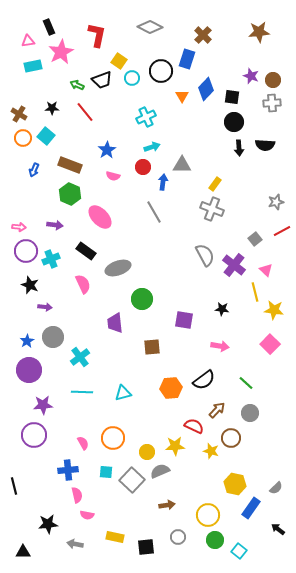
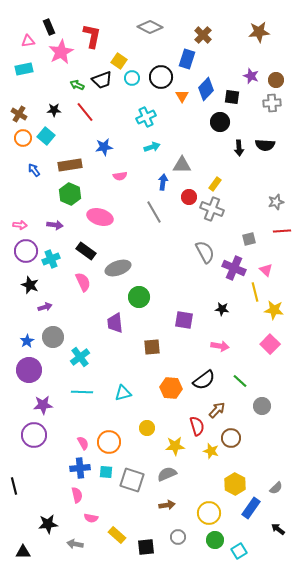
red L-shape at (97, 35): moved 5 px left, 1 px down
cyan rectangle at (33, 66): moved 9 px left, 3 px down
black circle at (161, 71): moved 6 px down
brown circle at (273, 80): moved 3 px right
black star at (52, 108): moved 2 px right, 2 px down
black circle at (234, 122): moved 14 px left
blue star at (107, 150): moved 3 px left, 3 px up; rotated 24 degrees clockwise
brown rectangle at (70, 165): rotated 30 degrees counterclockwise
red circle at (143, 167): moved 46 px right, 30 px down
blue arrow at (34, 170): rotated 120 degrees clockwise
pink semicircle at (113, 176): moved 7 px right; rotated 24 degrees counterclockwise
pink ellipse at (100, 217): rotated 30 degrees counterclockwise
pink arrow at (19, 227): moved 1 px right, 2 px up
red line at (282, 231): rotated 24 degrees clockwise
gray square at (255, 239): moved 6 px left; rotated 24 degrees clockwise
gray semicircle at (205, 255): moved 3 px up
purple cross at (234, 265): moved 3 px down; rotated 15 degrees counterclockwise
pink semicircle at (83, 284): moved 2 px up
green circle at (142, 299): moved 3 px left, 2 px up
purple arrow at (45, 307): rotated 24 degrees counterclockwise
green line at (246, 383): moved 6 px left, 2 px up
orange hexagon at (171, 388): rotated 10 degrees clockwise
gray circle at (250, 413): moved 12 px right, 7 px up
red semicircle at (194, 426): moved 3 px right; rotated 48 degrees clockwise
orange circle at (113, 438): moved 4 px left, 4 px down
yellow circle at (147, 452): moved 24 px up
blue cross at (68, 470): moved 12 px right, 2 px up
gray semicircle at (160, 471): moved 7 px right, 3 px down
gray square at (132, 480): rotated 25 degrees counterclockwise
yellow hexagon at (235, 484): rotated 15 degrees clockwise
pink semicircle at (87, 515): moved 4 px right, 3 px down
yellow circle at (208, 515): moved 1 px right, 2 px up
yellow rectangle at (115, 537): moved 2 px right, 2 px up; rotated 30 degrees clockwise
cyan square at (239, 551): rotated 21 degrees clockwise
